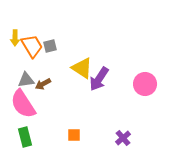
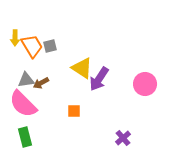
brown arrow: moved 2 px left, 1 px up
pink semicircle: rotated 12 degrees counterclockwise
orange square: moved 24 px up
